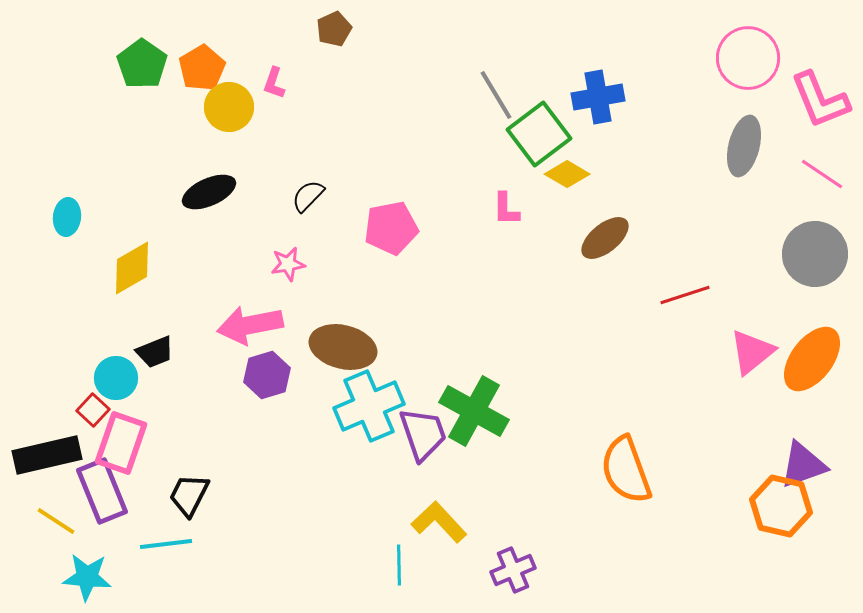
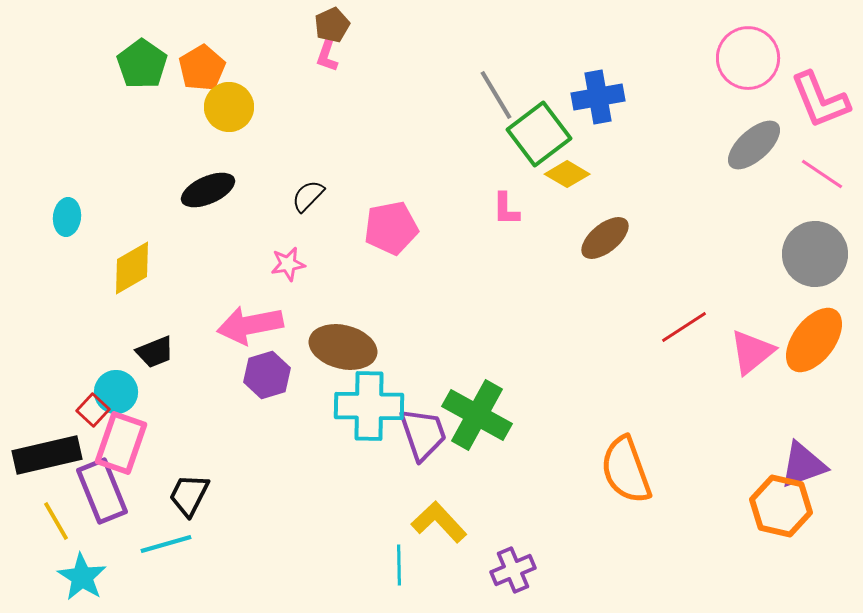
brown pentagon at (334, 29): moved 2 px left, 4 px up
pink L-shape at (274, 83): moved 53 px right, 27 px up
gray ellipse at (744, 146): moved 10 px right, 1 px up; rotated 34 degrees clockwise
black ellipse at (209, 192): moved 1 px left, 2 px up
red line at (685, 295): moved 1 px left, 32 px down; rotated 15 degrees counterclockwise
orange ellipse at (812, 359): moved 2 px right, 19 px up
cyan circle at (116, 378): moved 14 px down
cyan cross at (369, 406): rotated 24 degrees clockwise
green cross at (474, 411): moved 3 px right, 4 px down
yellow line at (56, 521): rotated 27 degrees clockwise
cyan line at (166, 544): rotated 9 degrees counterclockwise
cyan star at (87, 577): moved 5 px left; rotated 27 degrees clockwise
